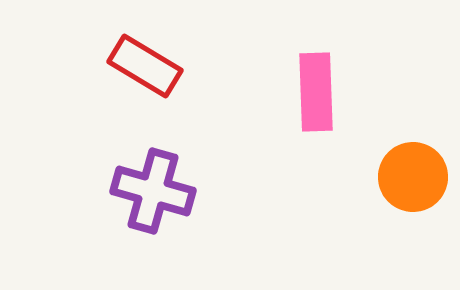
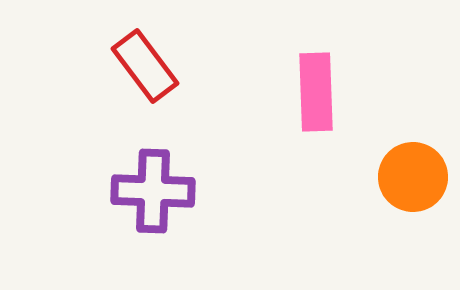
red rectangle: rotated 22 degrees clockwise
purple cross: rotated 14 degrees counterclockwise
